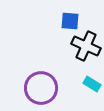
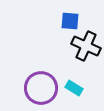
cyan rectangle: moved 18 px left, 4 px down
